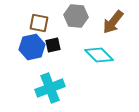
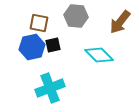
brown arrow: moved 7 px right
